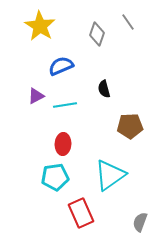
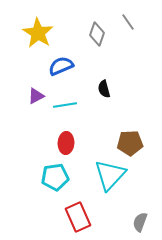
yellow star: moved 2 px left, 7 px down
brown pentagon: moved 17 px down
red ellipse: moved 3 px right, 1 px up
cyan triangle: rotated 12 degrees counterclockwise
red rectangle: moved 3 px left, 4 px down
